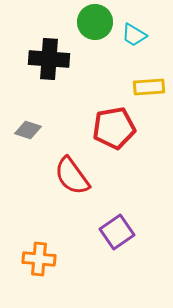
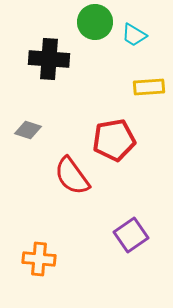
red pentagon: moved 12 px down
purple square: moved 14 px right, 3 px down
